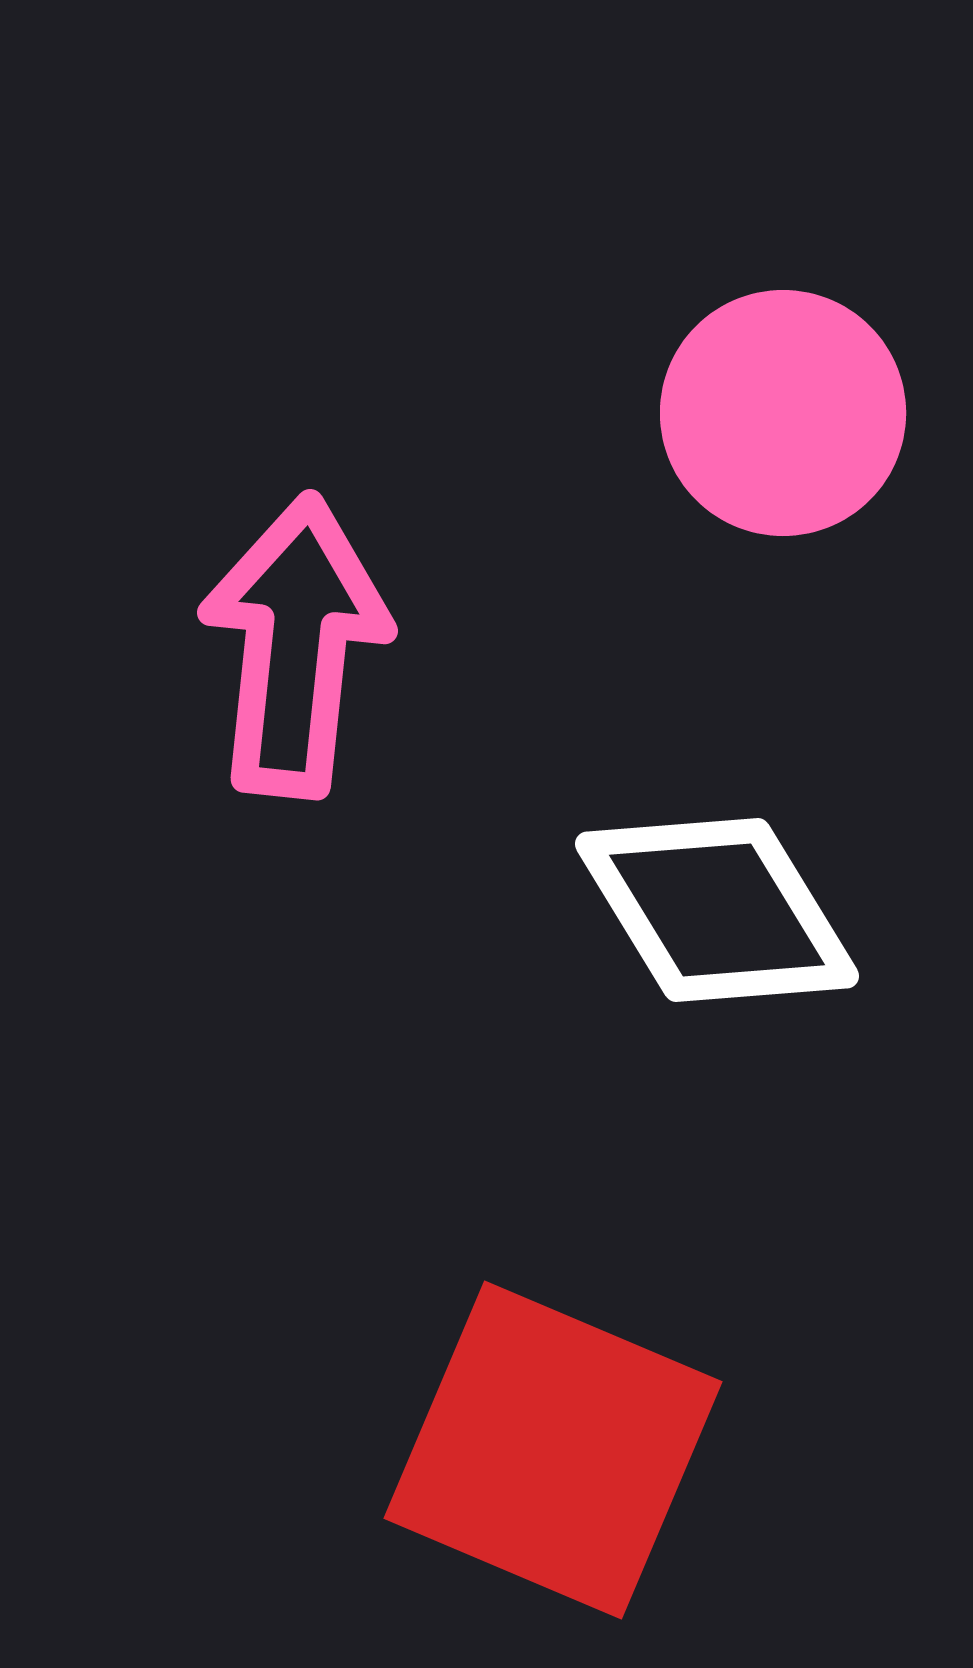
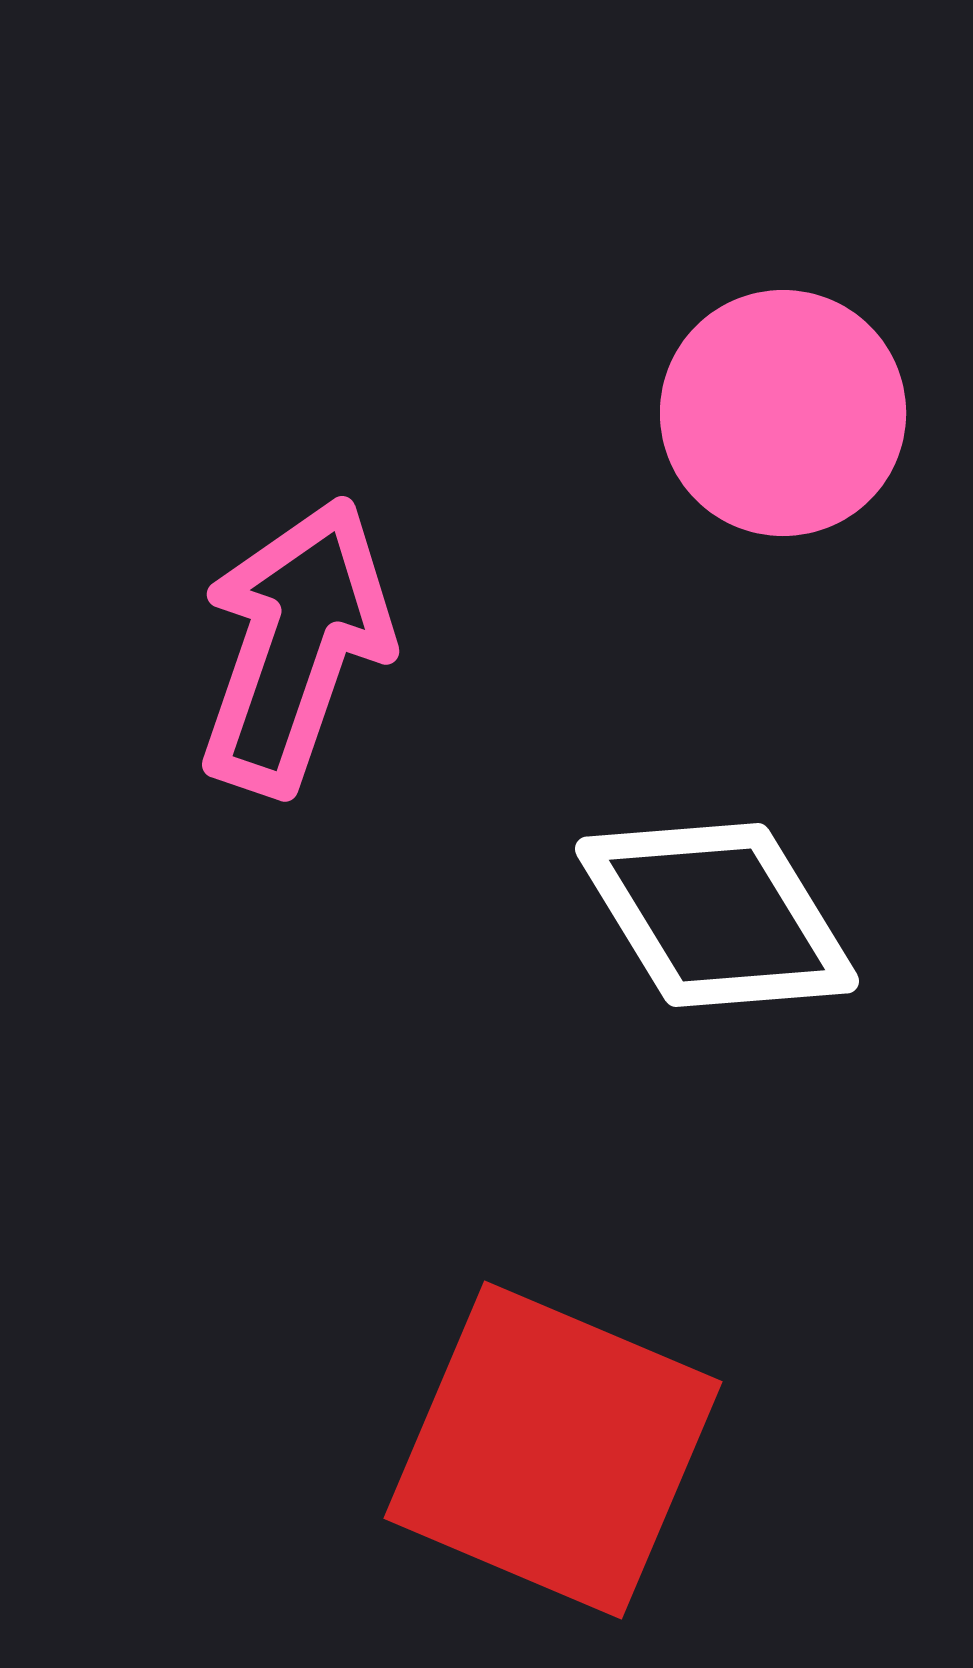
pink arrow: rotated 13 degrees clockwise
white diamond: moved 5 px down
